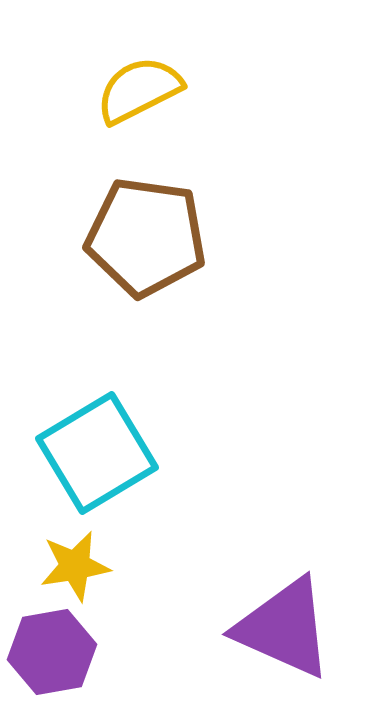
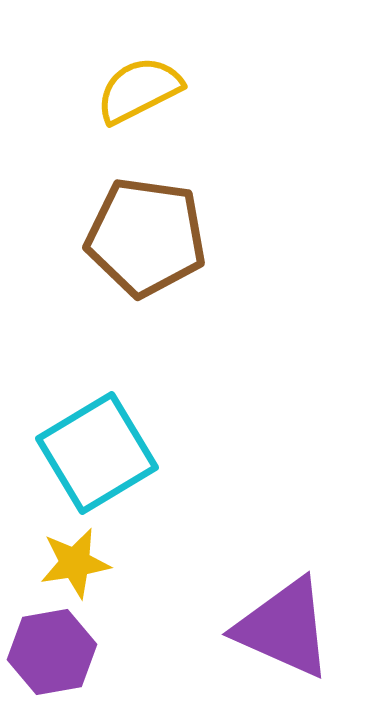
yellow star: moved 3 px up
